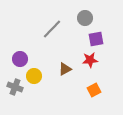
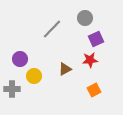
purple square: rotated 14 degrees counterclockwise
gray cross: moved 3 px left, 2 px down; rotated 21 degrees counterclockwise
